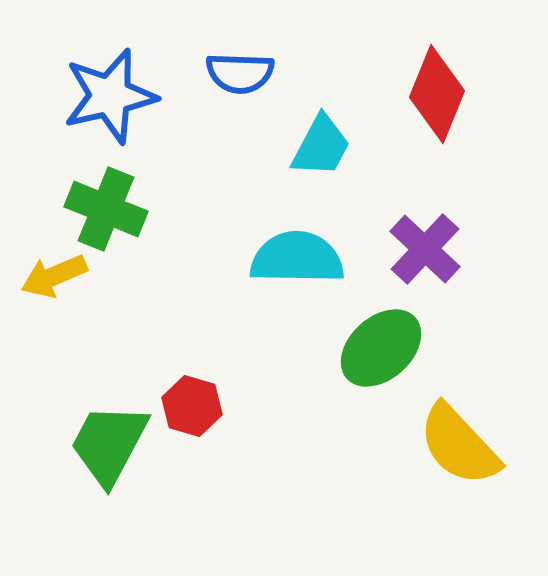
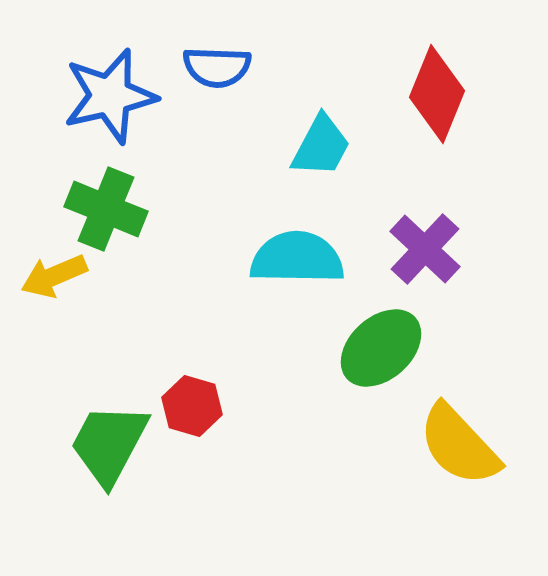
blue semicircle: moved 23 px left, 6 px up
